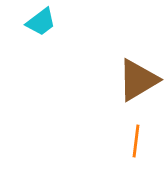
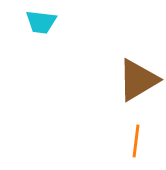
cyan trapezoid: rotated 44 degrees clockwise
